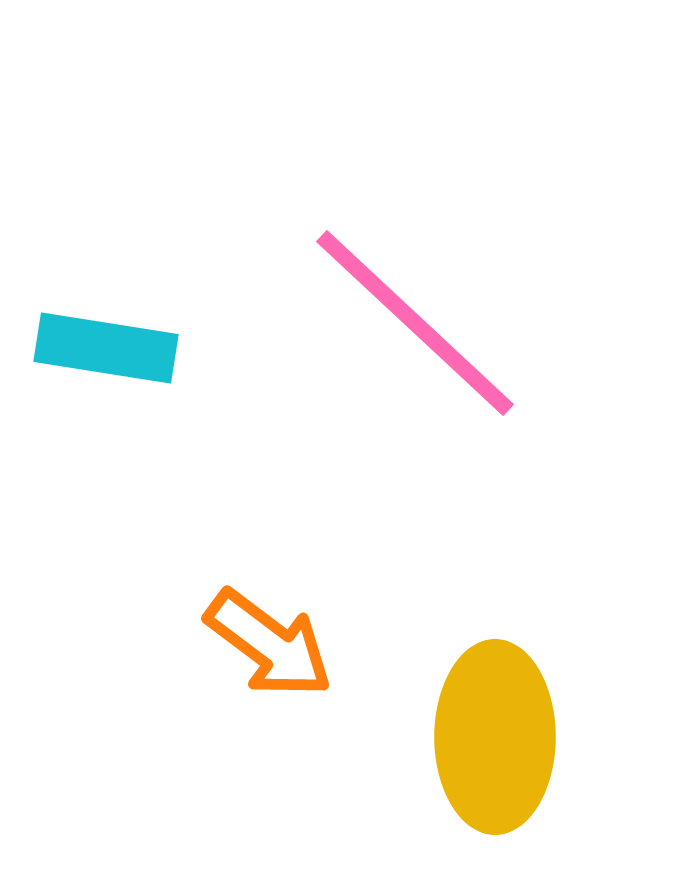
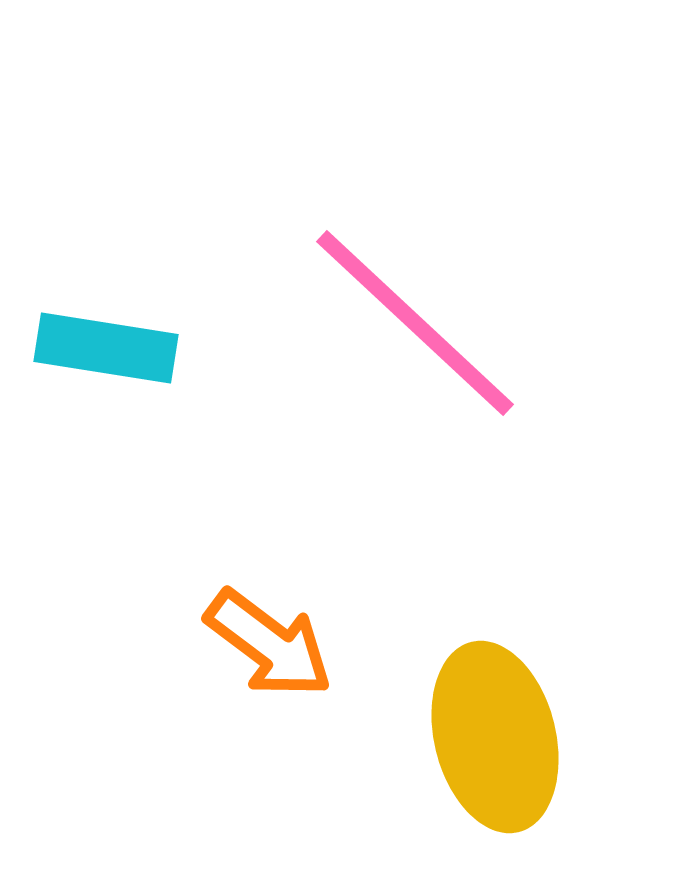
yellow ellipse: rotated 14 degrees counterclockwise
